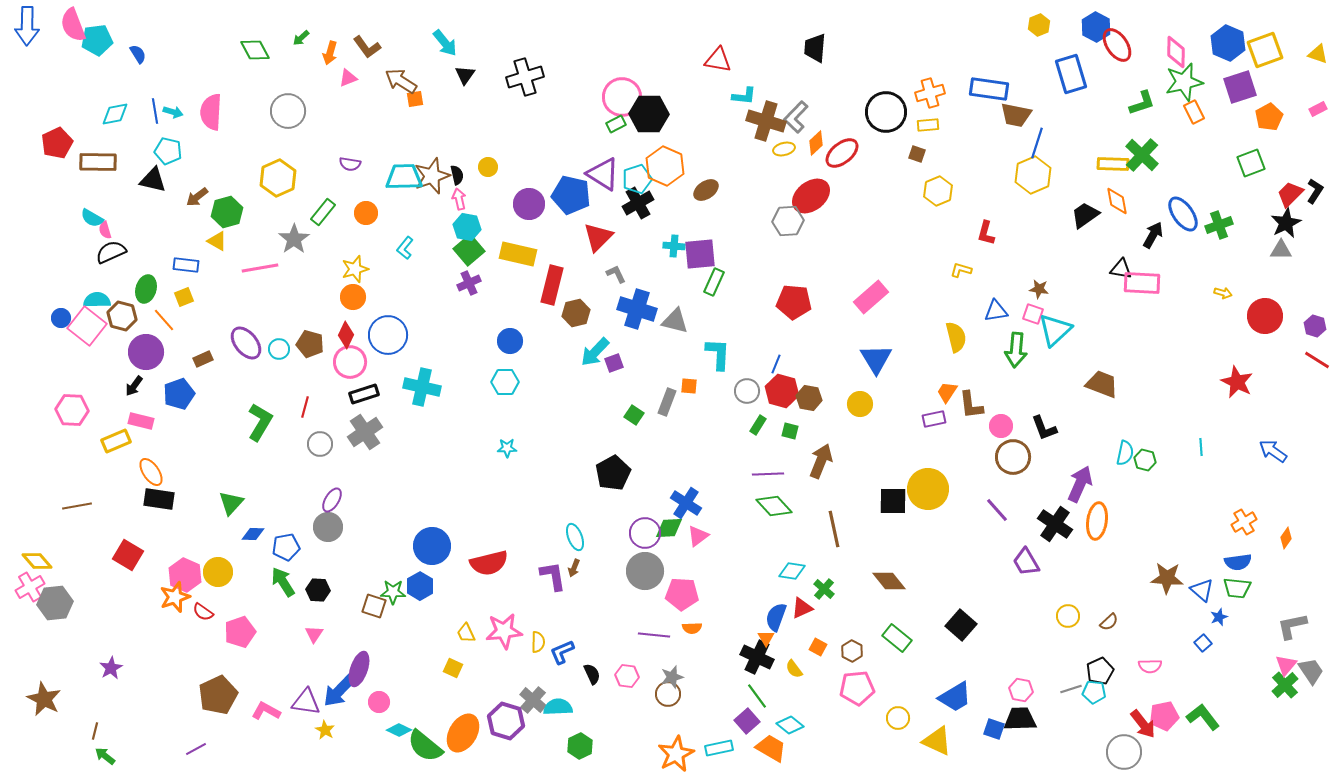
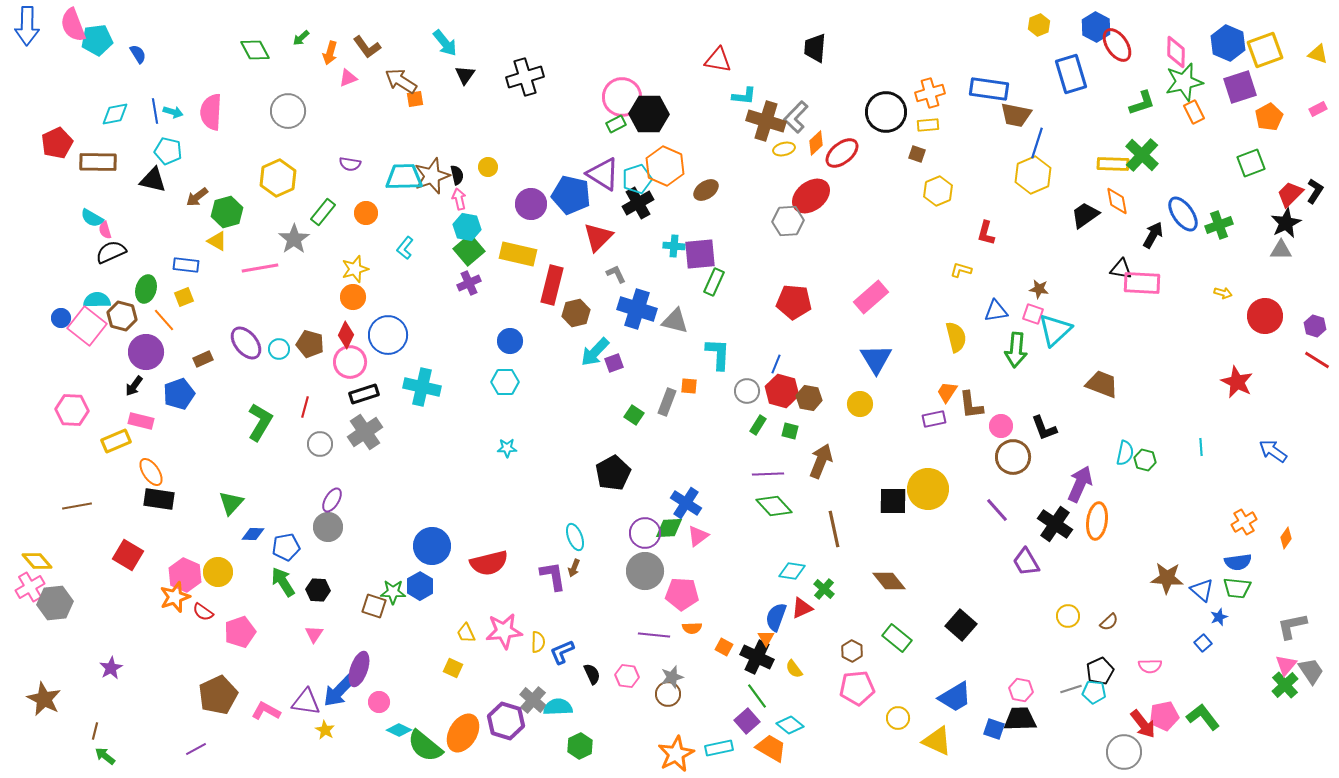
purple circle at (529, 204): moved 2 px right
orange square at (818, 647): moved 94 px left
